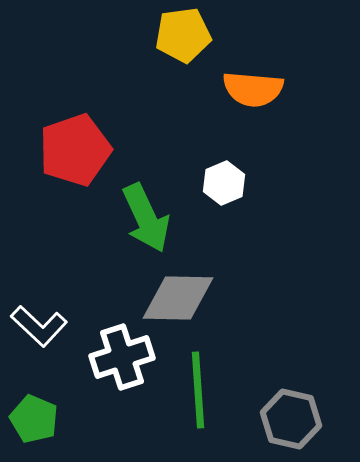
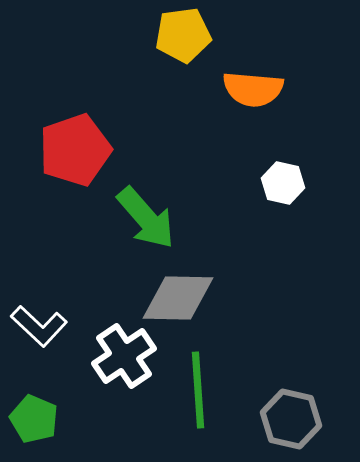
white hexagon: moved 59 px right; rotated 24 degrees counterclockwise
green arrow: rotated 16 degrees counterclockwise
white cross: moved 2 px right, 1 px up; rotated 16 degrees counterclockwise
